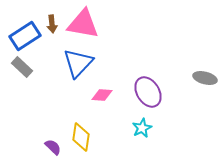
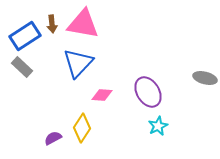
cyan star: moved 16 px right, 2 px up
yellow diamond: moved 1 px right, 9 px up; rotated 24 degrees clockwise
purple semicircle: moved 9 px up; rotated 72 degrees counterclockwise
